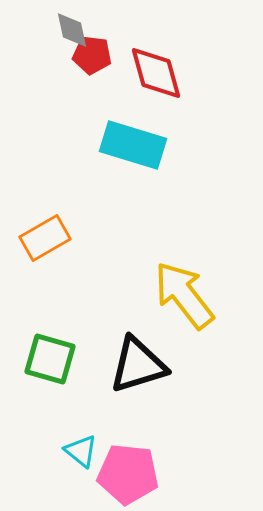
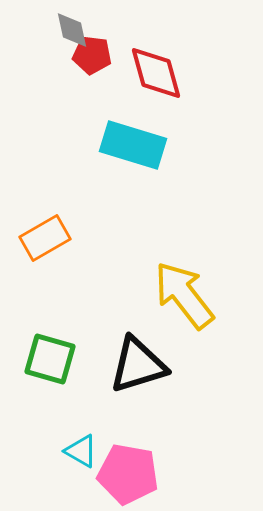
cyan triangle: rotated 9 degrees counterclockwise
pink pentagon: rotated 4 degrees clockwise
